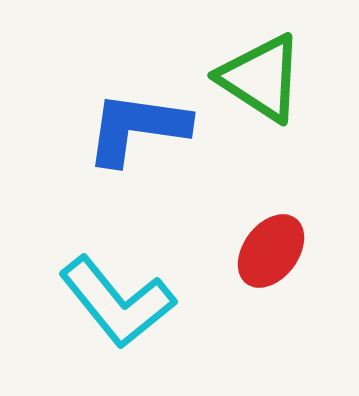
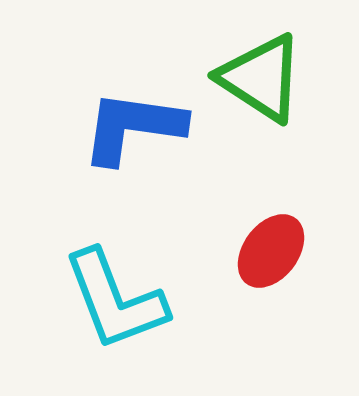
blue L-shape: moved 4 px left, 1 px up
cyan L-shape: moved 2 px left, 2 px up; rotated 18 degrees clockwise
